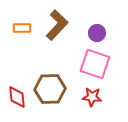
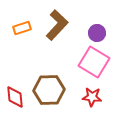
orange rectangle: rotated 18 degrees counterclockwise
pink square: moved 1 px left, 2 px up; rotated 12 degrees clockwise
brown hexagon: moved 1 px left, 1 px down
red diamond: moved 2 px left
